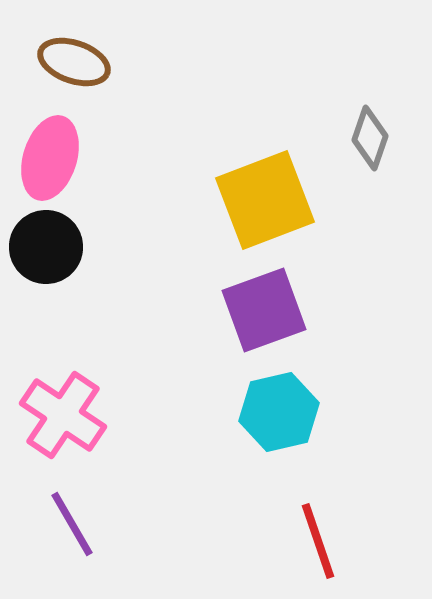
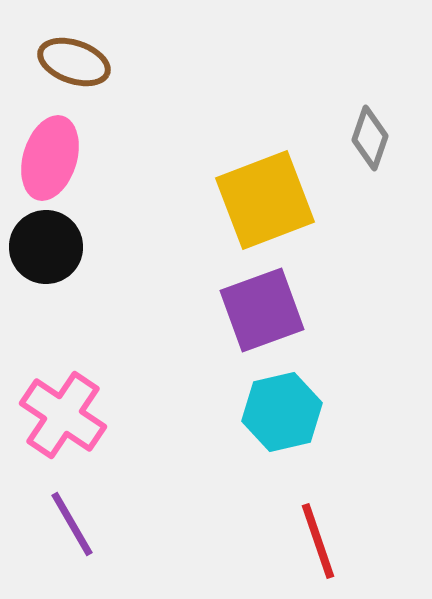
purple square: moved 2 px left
cyan hexagon: moved 3 px right
